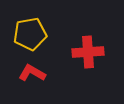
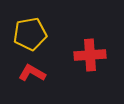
red cross: moved 2 px right, 3 px down
